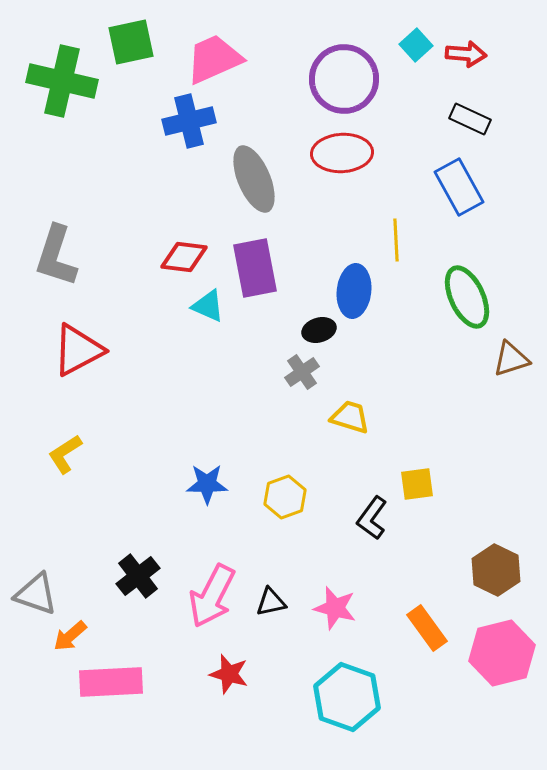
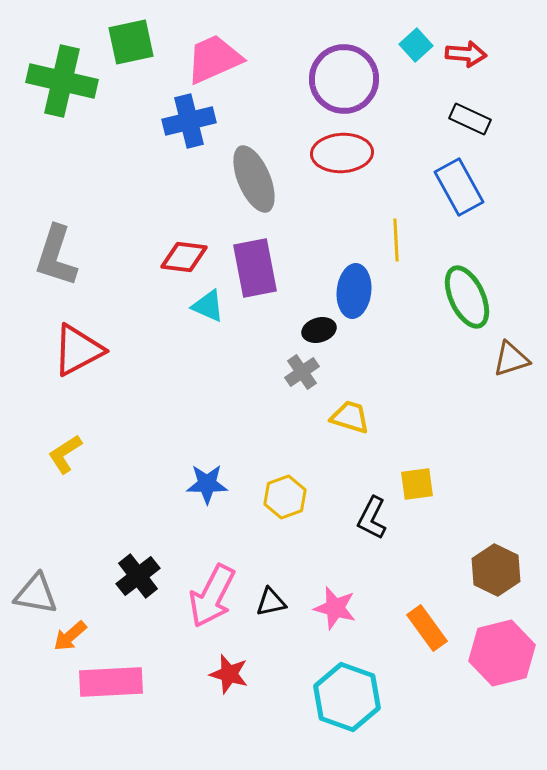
black L-shape: rotated 9 degrees counterclockwise
gray triangle: rotated 9 degrees counterclockwise
